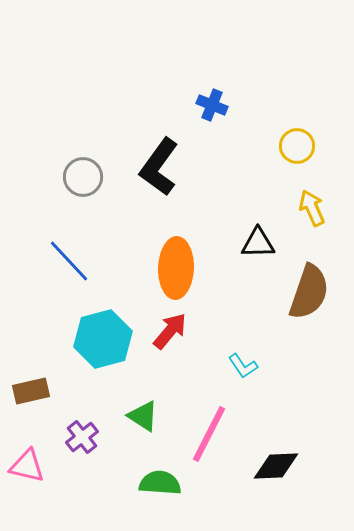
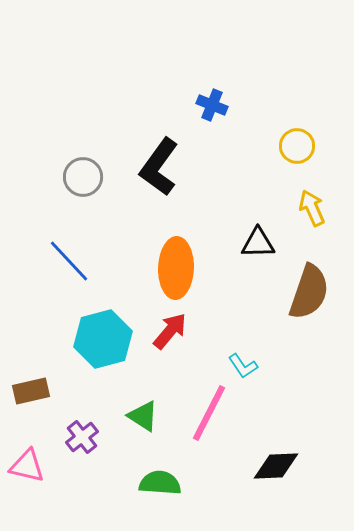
pink line: moved 21 px up
